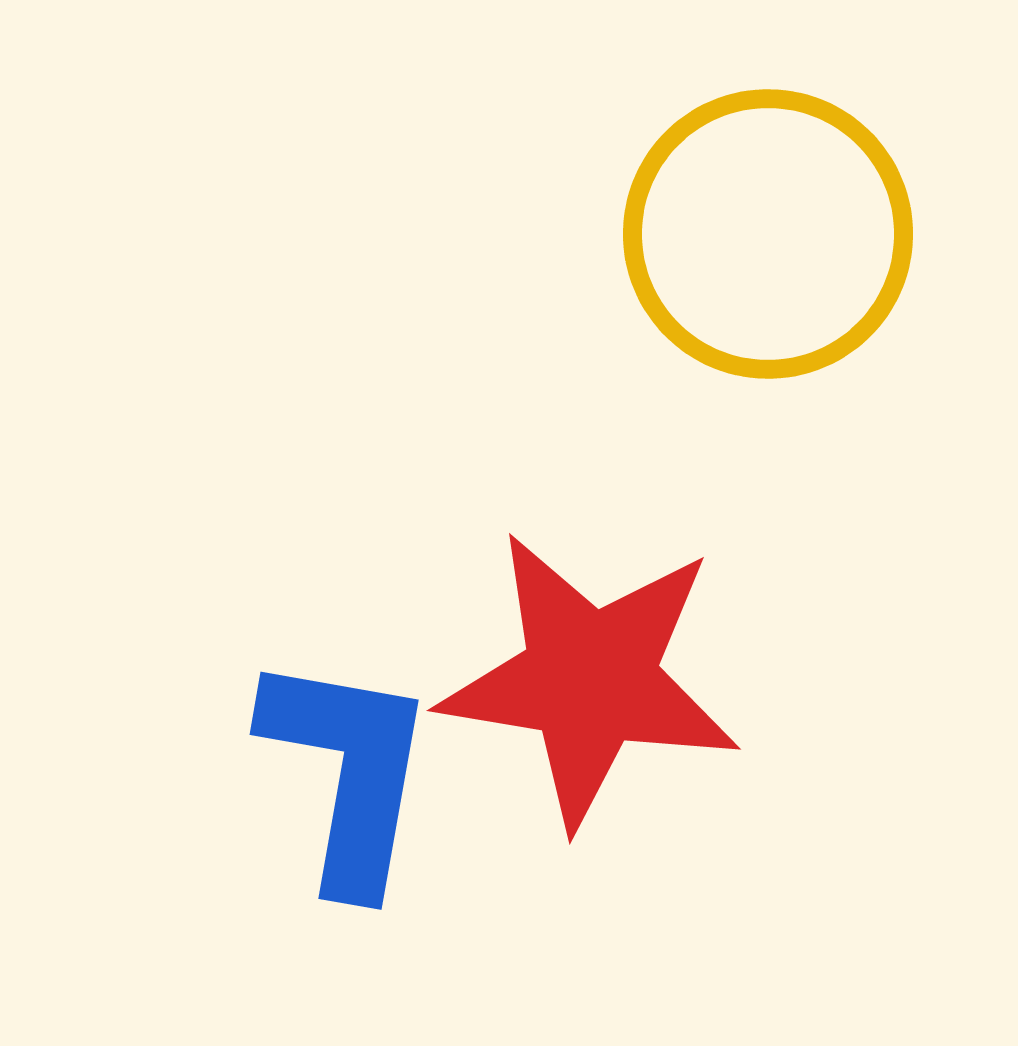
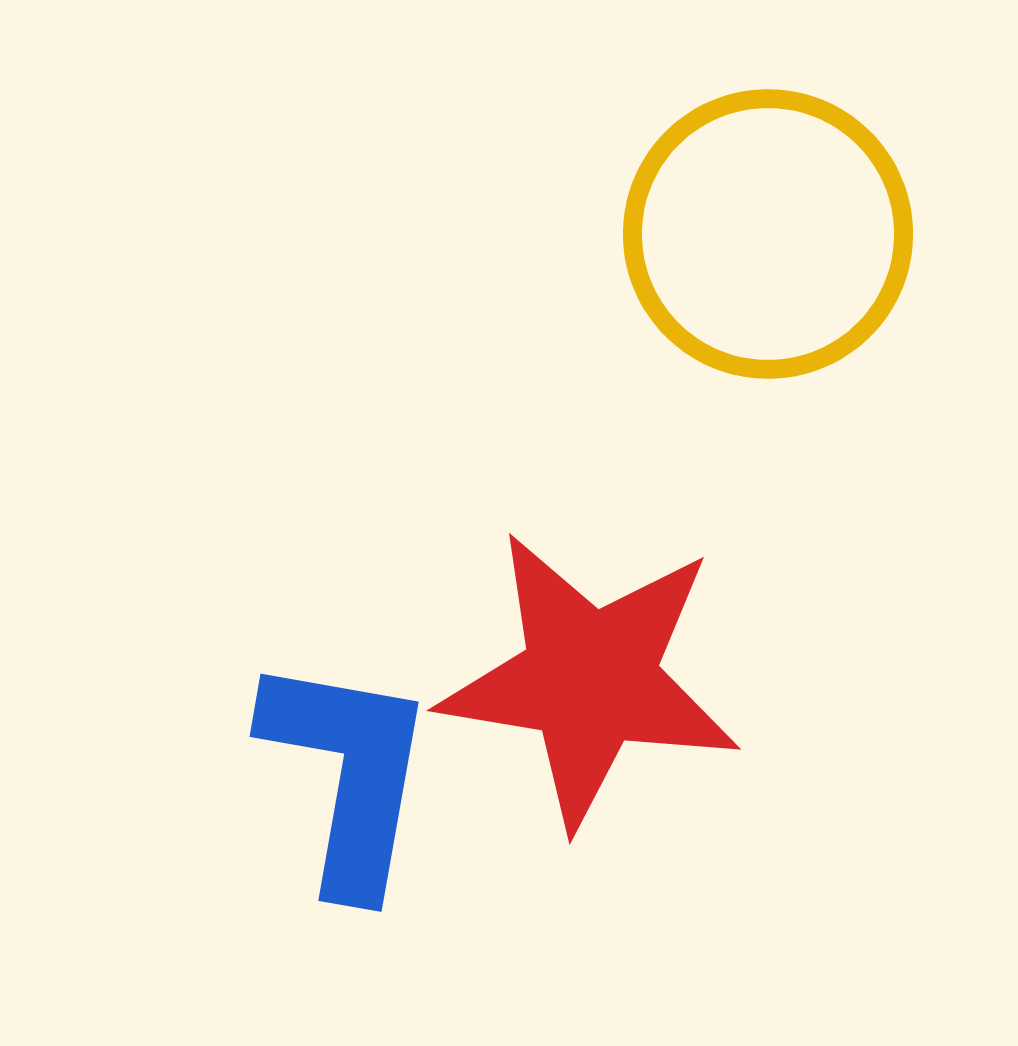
blue L-shape: moved 2 px down
